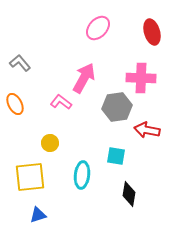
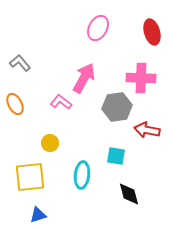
pink ellipse: rotated 15 degrees counterclockwise
black diamond: rotated 25 degrees counterclockwise
